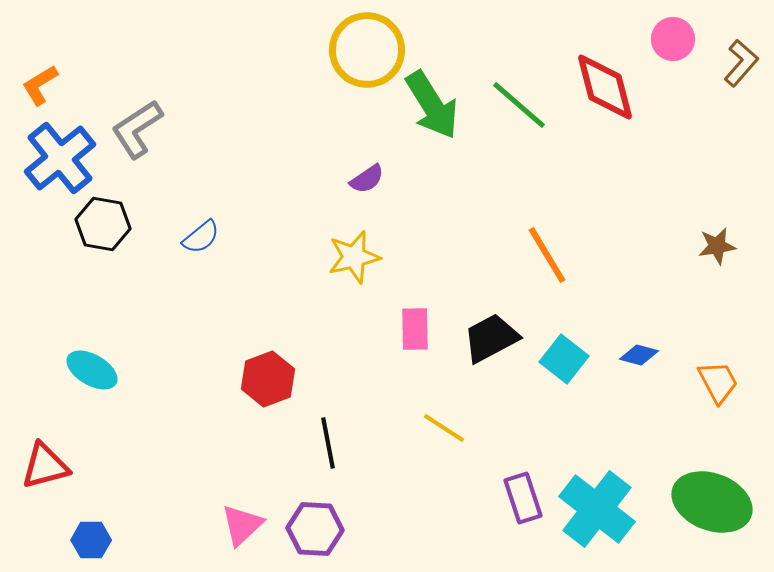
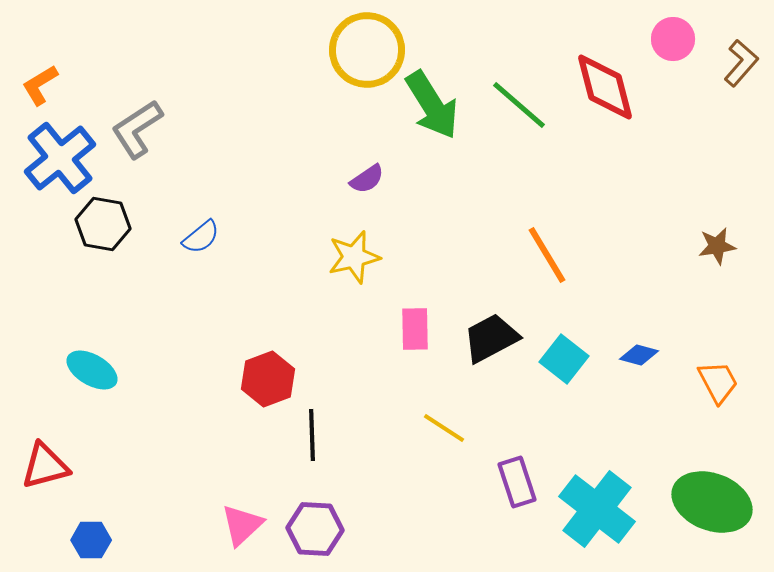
black line: moved 16 px left, 8 px up; rotated 9 degrees clockwise
purple rectangle: moved 6 px left, 16 px up
